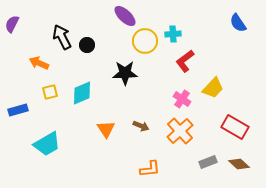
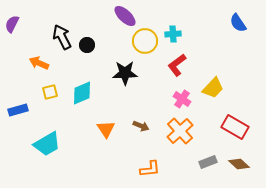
red L-shape: moved 8 px left, 4 px down
